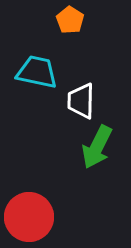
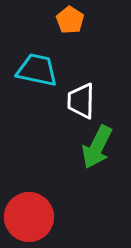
cyan trapezoid: moved 2 px up
